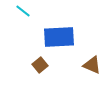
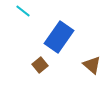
blue rectangle: rotated 52 degrees counterclockwise
brown triangle: rotated 18 degrees clockwise
